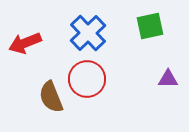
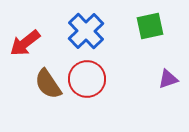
blue cross: moved 2 px left, 2 px up
red arrow: rotated 16 degrees counterclockwise
purple triangle: rotated 20 degrees counterclockwise
brown semicircle: moved 3 px left, 13 px up; rotated 12 degrees counterclockwise
